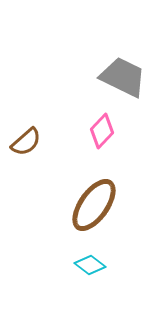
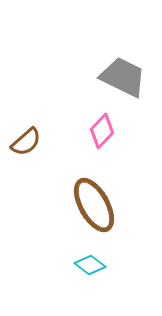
brown ellipse: rotated 64 degrees counterclockwise
